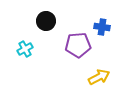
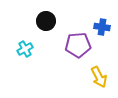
yellow arrow: rotated 90 degrees clockwise
